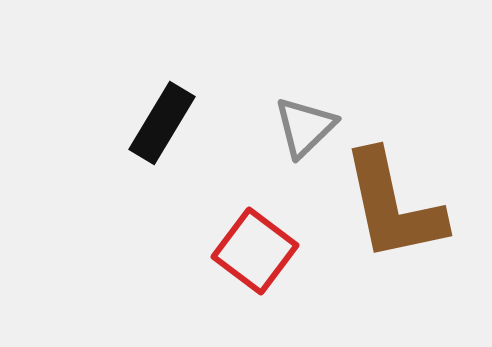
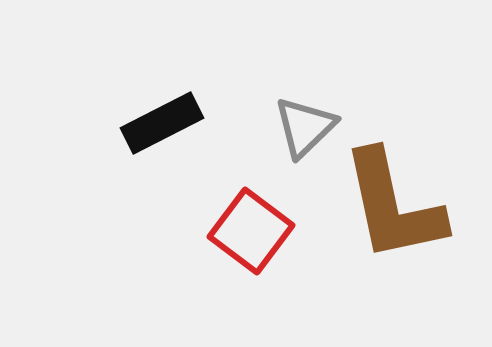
black rectangle: rotated 32 degrees clockwise
red square: moved 4 px left, 20 px up
